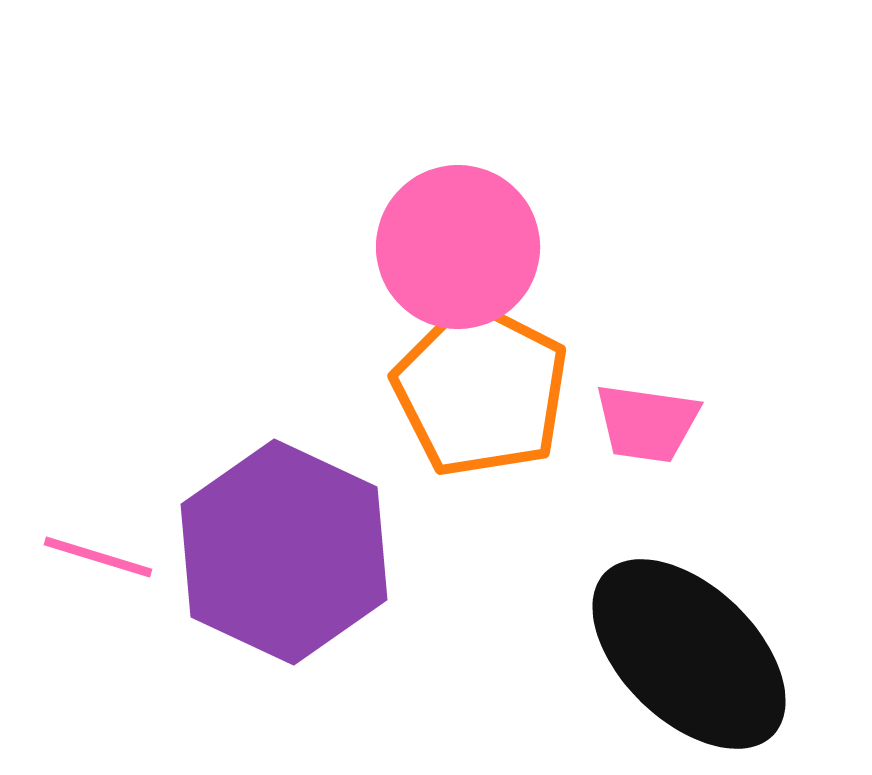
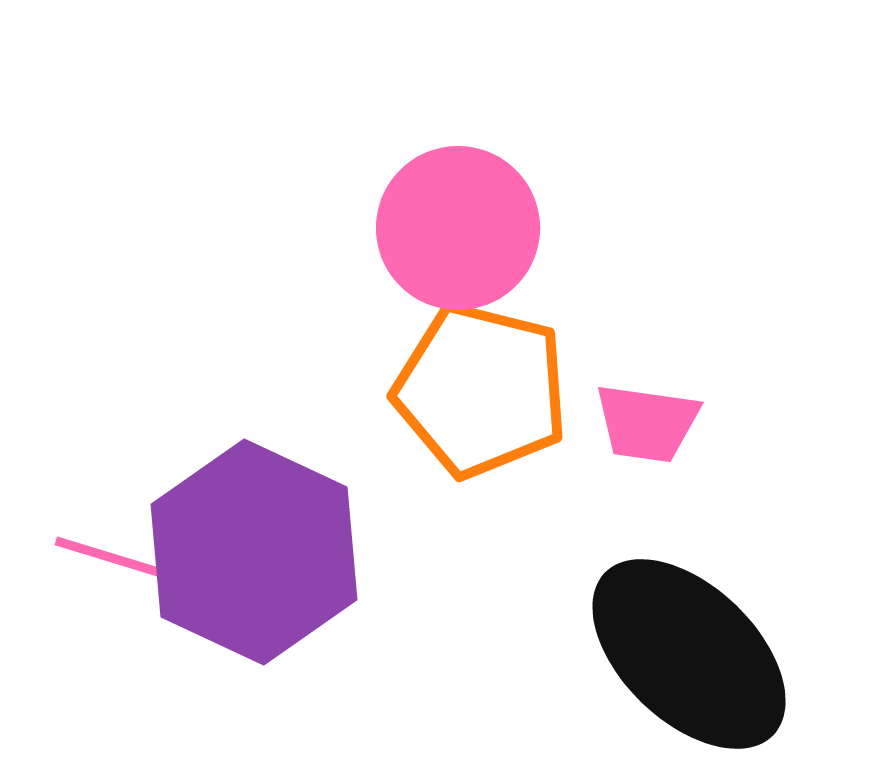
pink circle: moved 19 px up
orange pentagon: rotated 13 degrees counterclockwise
purple hexagon: moved 30 px left
pink line: moved 11 px right
